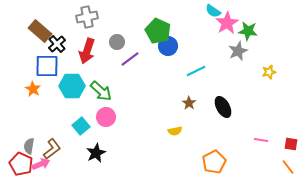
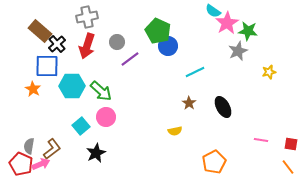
red arrow: moved 5 px up
cyan line: moved 1 px left, 1 px down
